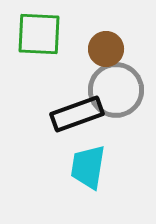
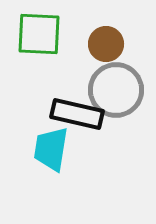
brown circle: moved 5 px up
black rectangle: rotated 33 degrees clockwise
cyan trapezoid: moved 37 px left, 18 px up
